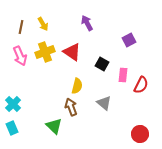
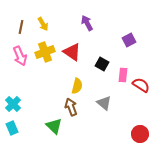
red semicircle: rotated 84 degrees counterclockwise
